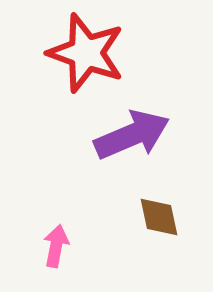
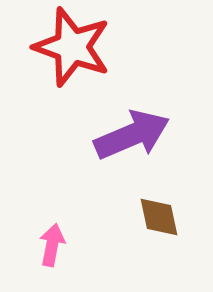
red star: moved 14 px left, 6 px up
pink arrow: moved 4 px left, 1 px up
